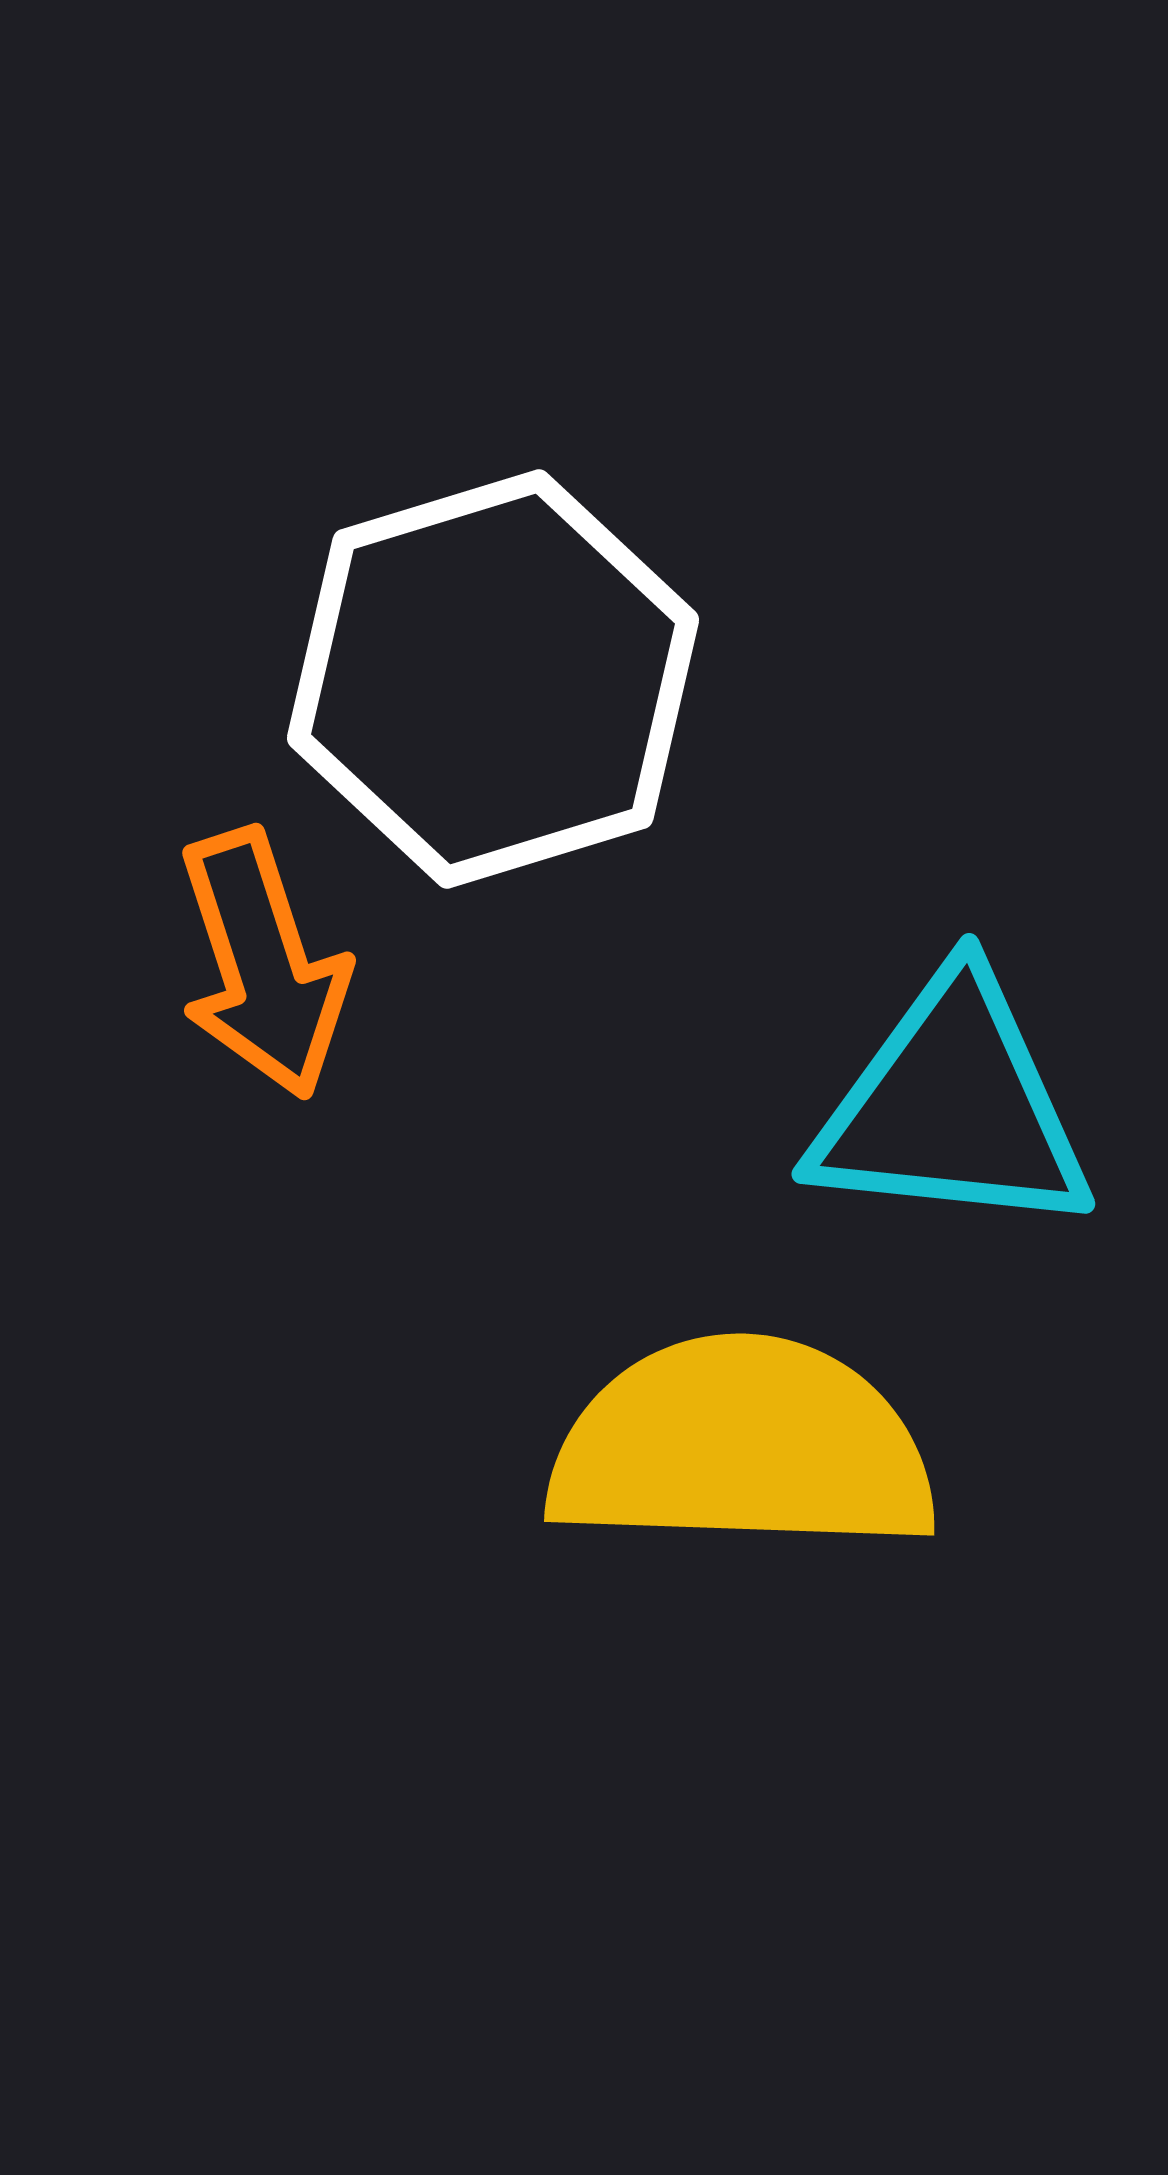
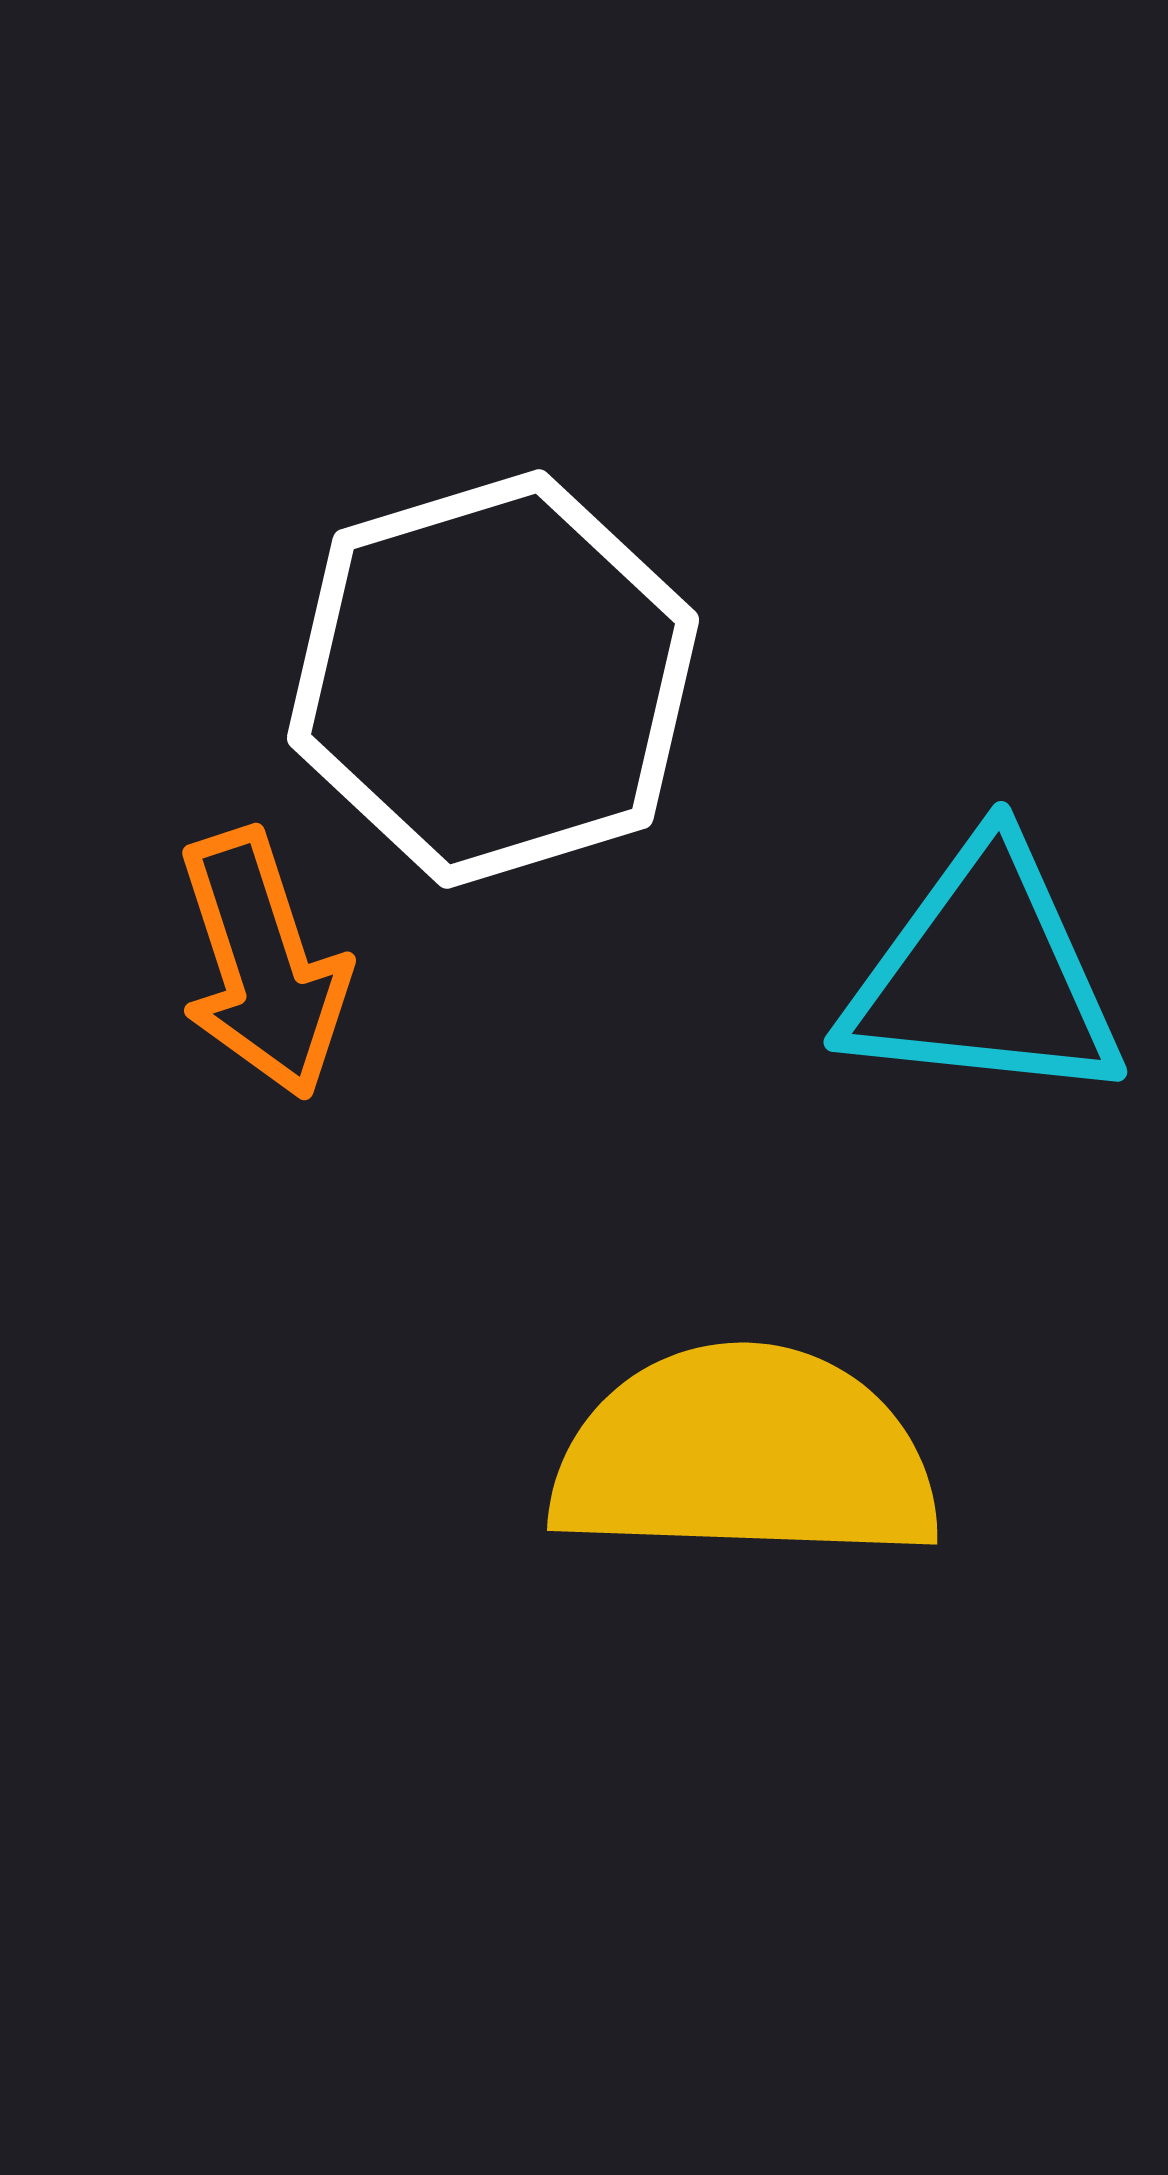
cyan triangle: moved 32 px right, 132 px up
yellow semicircle: moved 3 px right, 9 px down
